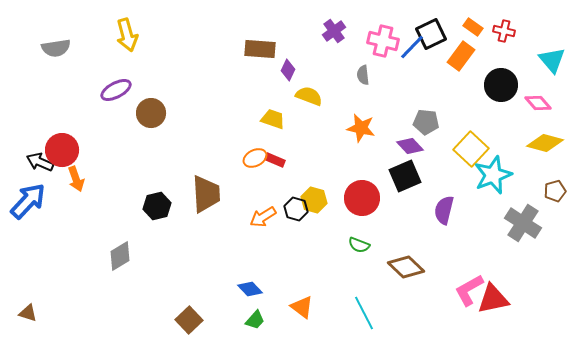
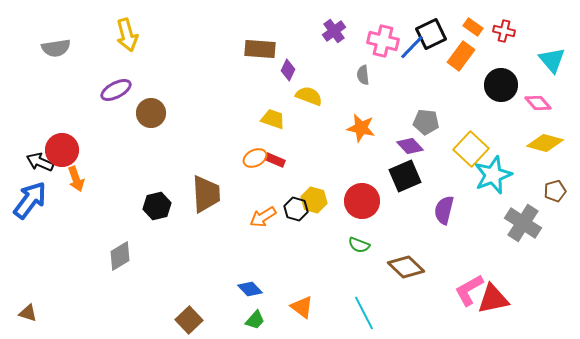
red circle at (362, 198): moved 3 px down
blue arrow at (28, 201): moved 2 px right, 1 px up; rotated 6 degrees counterclockwise
